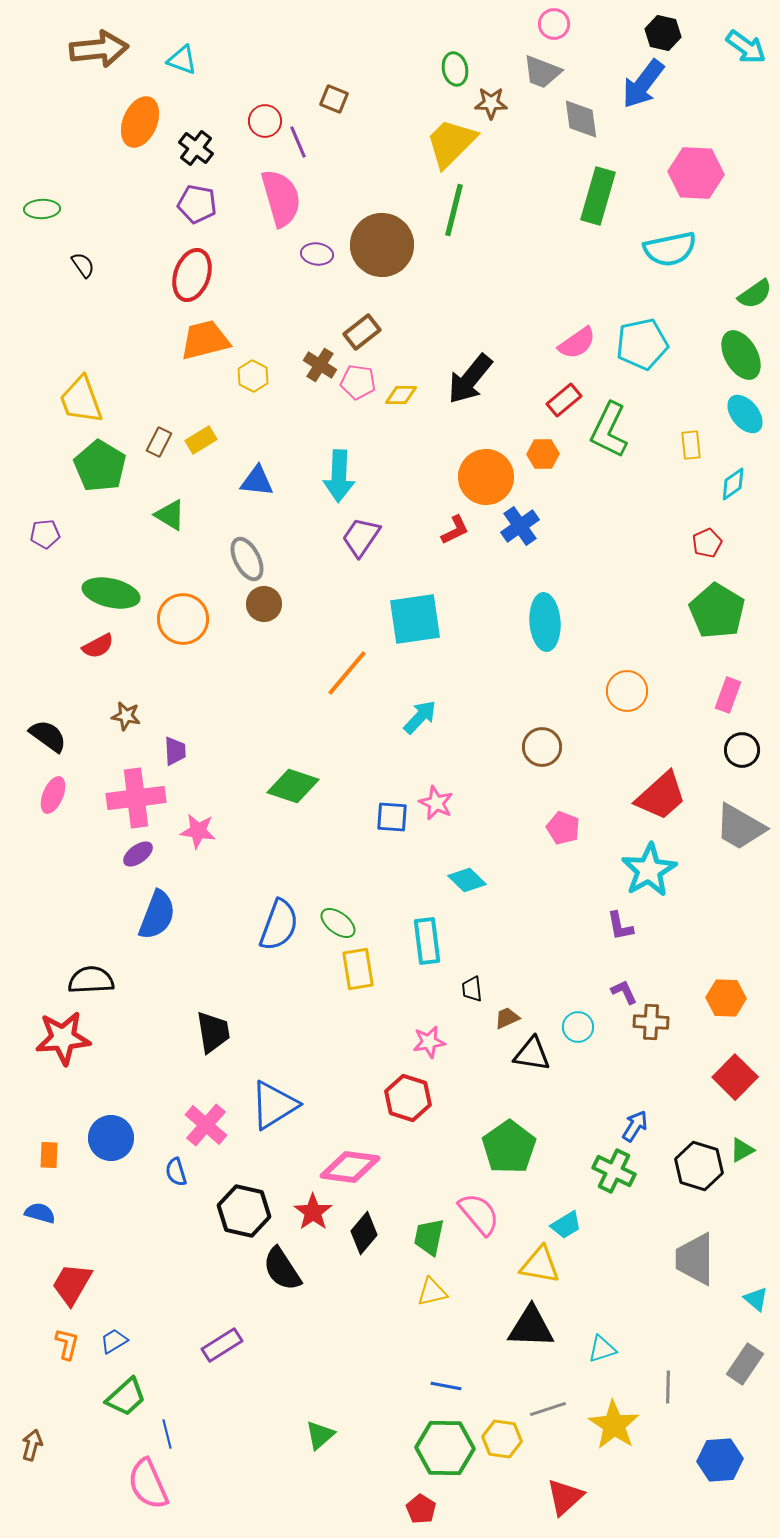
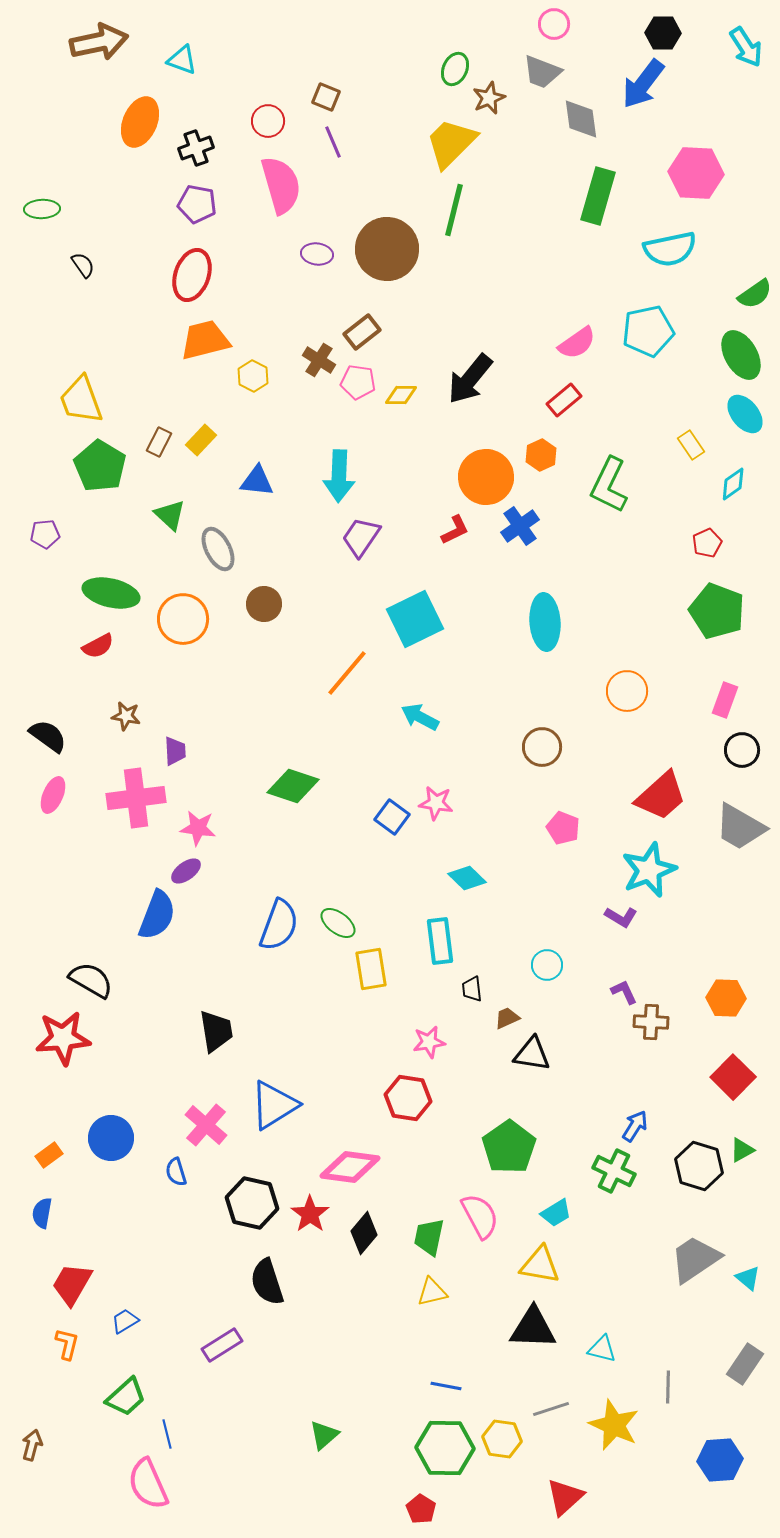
black hexagon at (663, 33): rotated 12 degrees counterclockwise
cyan arrow at (746, 47): rotated 21 degrees clockwise
brown arrow at (99, 49): moved 7 px up; rotated 6 degrees counterclockwise
green ellipse at (455, 69): rotated 36 degrees clockwise
brown square at (334, 99): moved 8 px left, 2 px up
brown star at (491, 103): moved 2 px left, 5 px up; rotated 24 degrees counterclockwise
red circle at (265, 121): moved 3 px right
purple line at (298, 142): moved 35 px right
black cross at (196, 148): rotated 32 degrees clockwise
pink semicircle at (281, 198): moved 13 px up
brown circle at (382, 245): moved 5 px right, 4 px down
cyan pentagon at (642, 344): moved 6 px right, 13 px up
brown cross at (320, 365): moved 1 px left, 5 px up
green L-shape at (609, 430): moved 55 px down
yellow rectangle at (201, 440): rotated 16 degrees counterclockwise
yellow rectangle at (691, 445): rotated 28 degrees counterclockwise
orange hexagon at (543, 454): moved 2 px left, 1 px down; rotated 24 degrees counterclockwise
green triangle at (170, 515): rotated 12 degrees clockwise
gray ellipse at (247, 559): moved 29 px left, 10 px up
green pentagon at (717, 611): rotated 10 degrees counterclockwise
cyan square at (415, 619): rotated 18 degrees counterclockwise
pink rectangle at (728, 695): moved 3 px left, 5 px down
cyan arrow at (420, 717): rotated 105 degrees counterclockwise
pink star at (436, 803): rotated 16 degrees counterclockwise
blue square at (392, 817): rotated 32 degrees clockwise
pink star at (198, 831): moved 3 px up
purple ellipse at (138, 854): moved 48 px right, 17 px down
cyan star at (649, 870): rotated 8 degrees clockwise
cyan diamond at (467, 880): moved 2 px up
purple L-shape at (620, 926): moved 1 px right, 9 px up; rotated 48 degrees counterclockwise
cyan rectangle at (427, 941): moved 13 px right
yellow rectangle at (358, 969): moved 13 px right
black semicircle at (91, 980): rotated 33 degrees clockwise
cyan circle at (578, 1027): moved 31 px left, 62 px up
black trapezoid at (213, 1032): moved 3 px right, 1 px up
red square at (735, 1077): moved 2 px left
red hexagon at (408, 1098): rotated 9 degrees counterclockwise
orange rectangle at (49, 1155): rotated 52 degrees clockwise
black hexagon at (244, 1211): moved 8 px right, 8 px up
red star at (313, 1212): moved 3 px left, 2 px down
blue semicircle at (40, 1213): moved 2 px right; rotated 96 degrees counterclockwise
pink semicircle at (479, 1214): moved 1 px right, 2 px down; rotated 12 degrees clockwise
cyan trapezoid at (566, 1225): moved 10 px left, 12 px up
gray trapezoid at (695, 1259): rotated 56 degrees clockwise
black semicircle at (282, 1269): moved 15 px left, 13 px down; rotated 15 degrees clockwise
cyan triangle at (756, 1299): moved 8 px left, 21 px up
black triangle at (531, 1327): moved 2 px right, 1 px down
blue trapezoid at (114, 1341): moved 11 px right, 20 px up
cyan triangle at (602, 1349): rotated 32 degrees clockwise
gray line at (548, 1409): moved 3 px right
yellow star at (614, 1425): rotated 9 degrees counterclockwise
green triangle at (320, 1435): moved 4 px right
